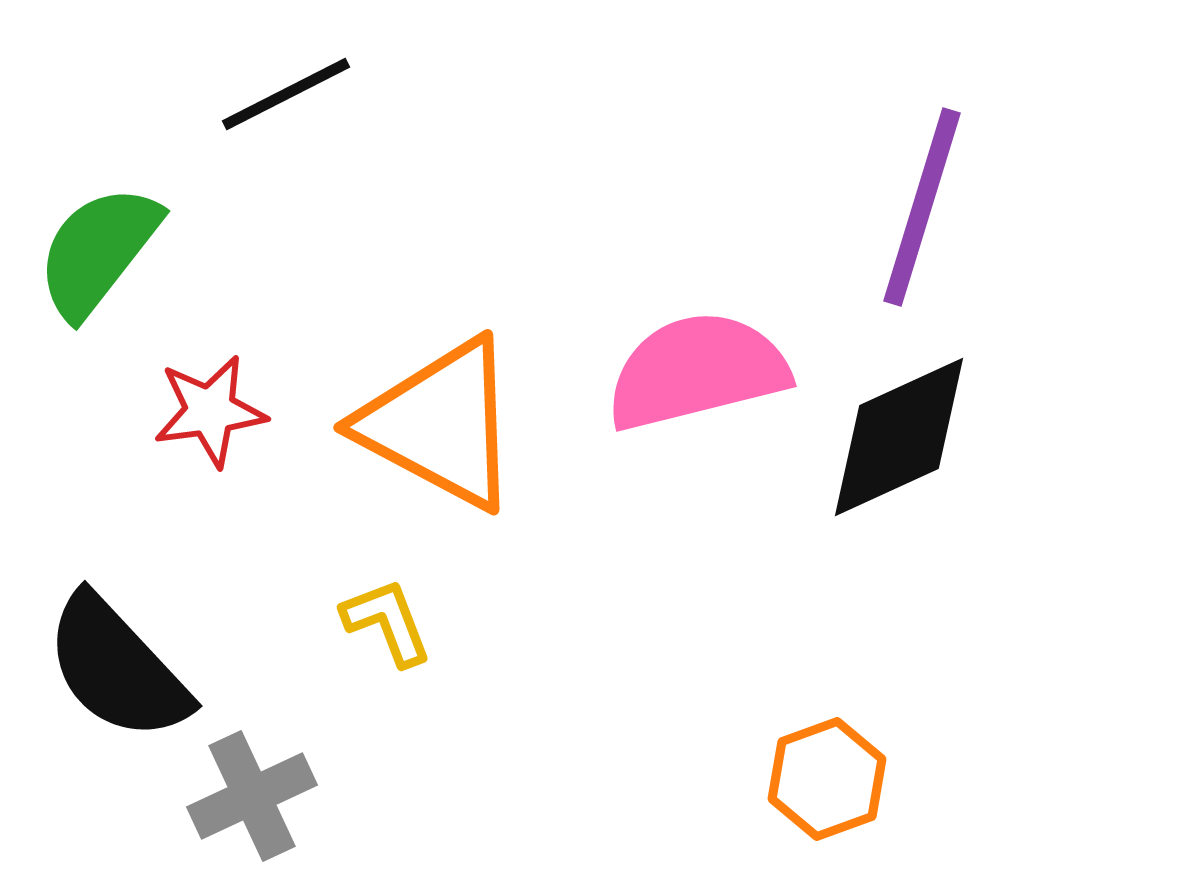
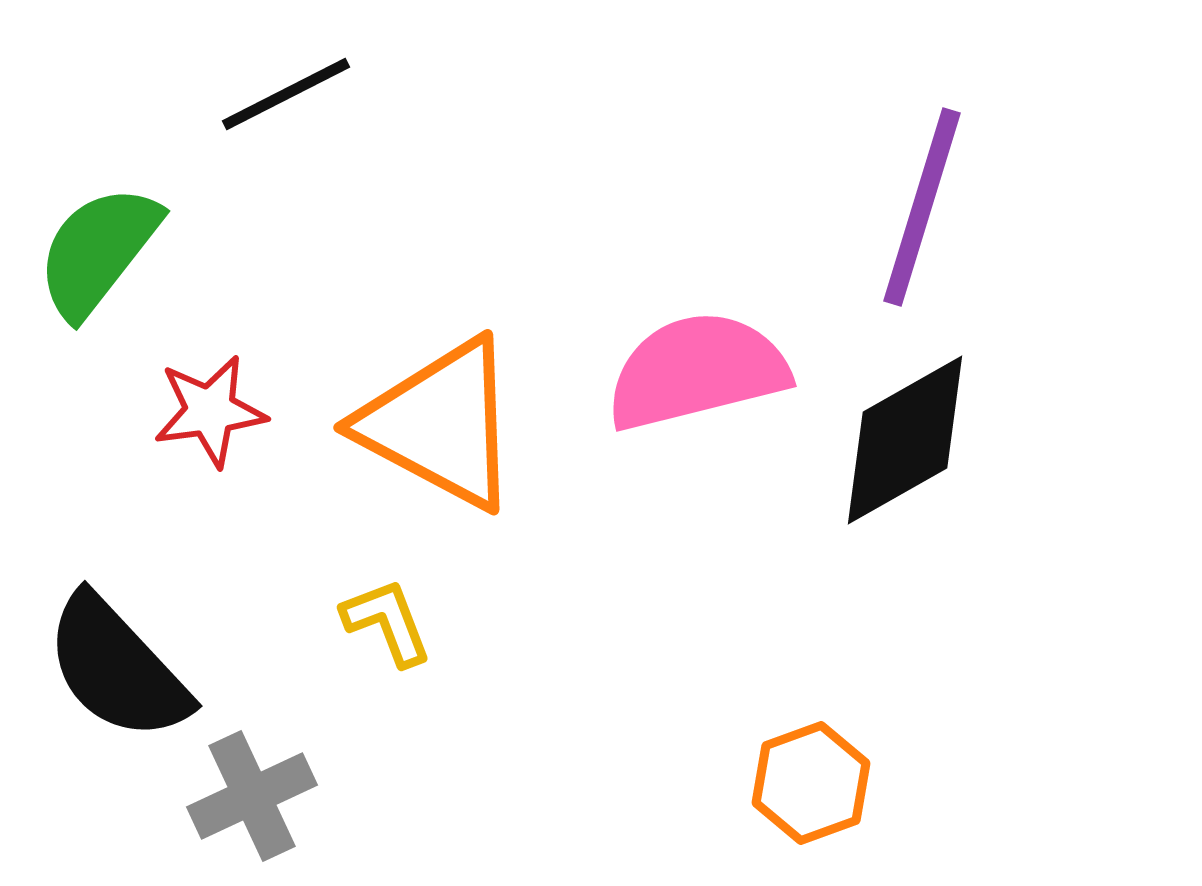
black diamond: moved 6 px right, 3 px down; rotated 5 degrees counterclockwise
orange hexagon: moved 16 px left, 4 px down
